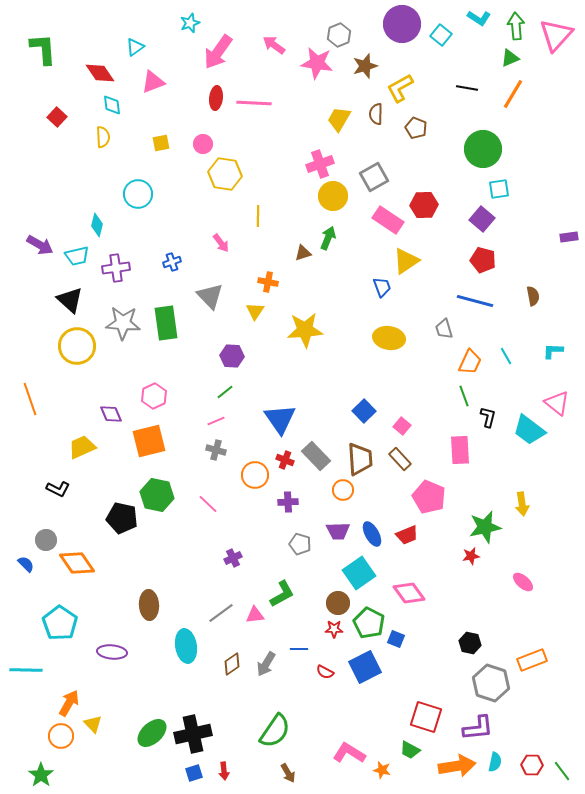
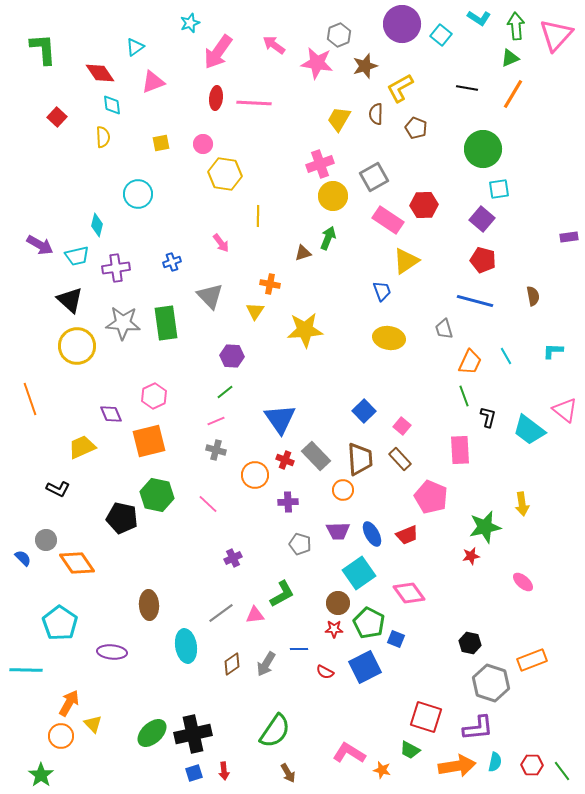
orange cross at (268, 282): moved 2 px right, 2 px down
blue trapezoid at (382, 287): moved 4 px down
pink triangle at (557, 403): moved 8 px right, 7 px down
pink pentagon at (429, 497): moved 2 px right
blue semicircle at (26, 564): moved 3 px left, 6 px up
